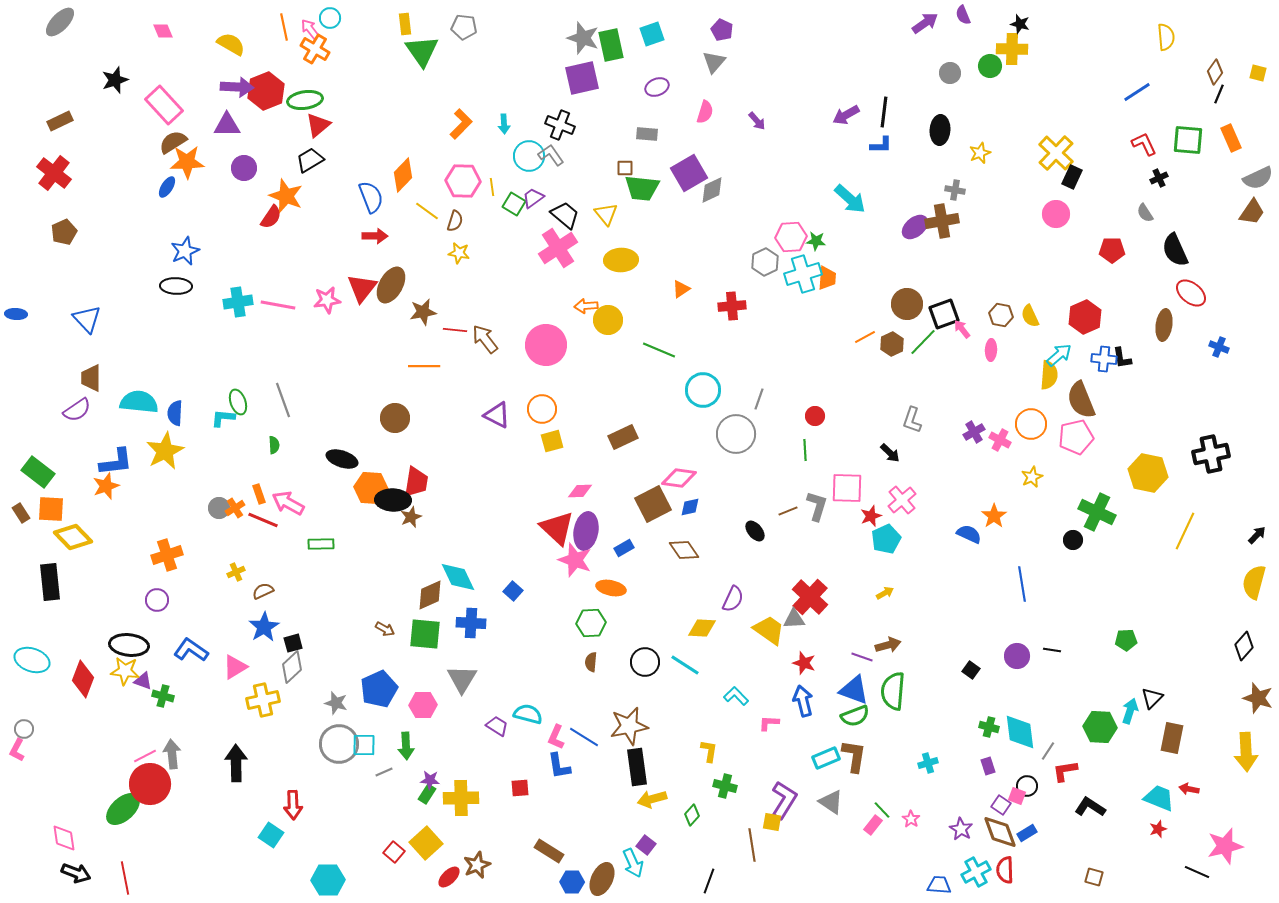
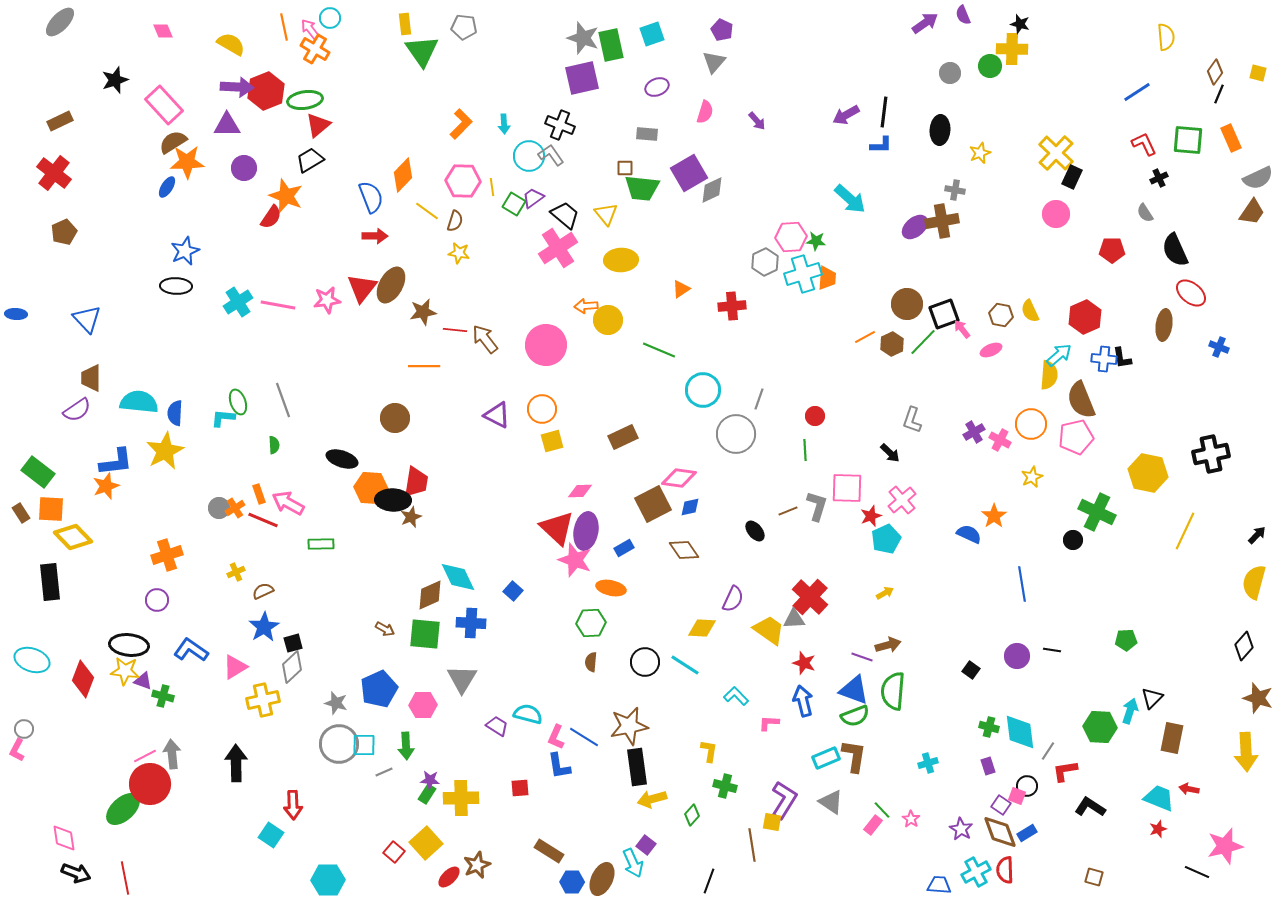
cyan cross at (238, 302): rotated 24 degrees counterclockwise
yellow semicircle at (1030, 316): moved 5 px up
pink ellipse at (991, 350): rotated 65 degrees clockwise
